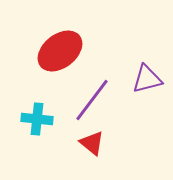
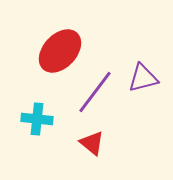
red ellipse: rotated 9 degrees counterclockwise
purple triangle: moved 4 px left, 1 px up
purple line: moved 3 px right, 8 px up
